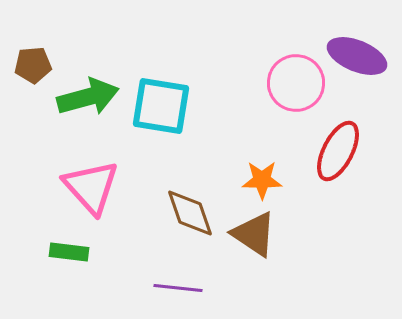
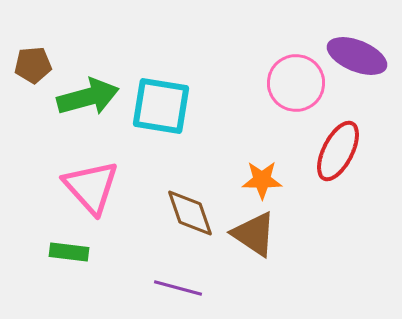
purple line: rotated 9 degrees clockwise
